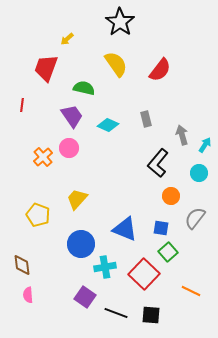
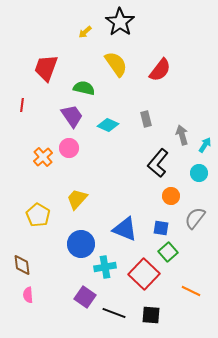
yellow arrow: moved 18 px right, 7 px up
yellow pentagon: rotated 10 degrees clockwise
black line: moved 2 px left
